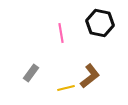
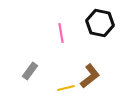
gray rectangle: moved 1 px left, 2 px up
